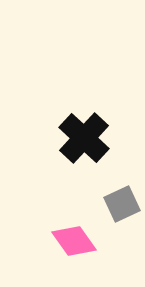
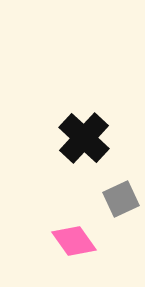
gray square: moved 1 px left, 5 px up
